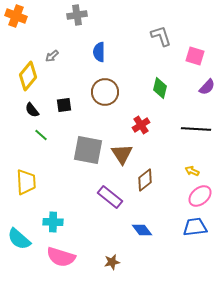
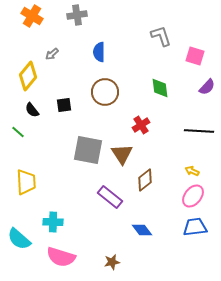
orange cross: moved 16 px right; rotated 10 degrees clockwise
gray arrow: moved 2 px up
green diamond: rotated 20 degrees counterclockwise
black line: moved 3 px right, 2 px down
green line: moved 23 px left, 3 px up
pink ellipse: moved 7 px left; rotated 10 degrees counterclockwise
